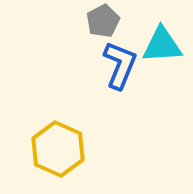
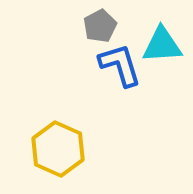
gray pentagon: moved 3 px left, 5 px down
blue L-shape: rotated 39 degrees counterclockwise
